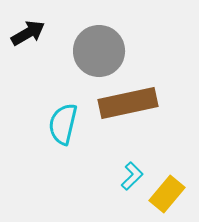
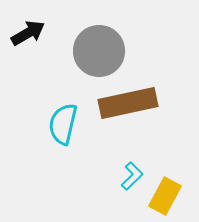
yellow rectangle: moved 2 px left, 2 px down; rotated 12 degrees counterclockwise
